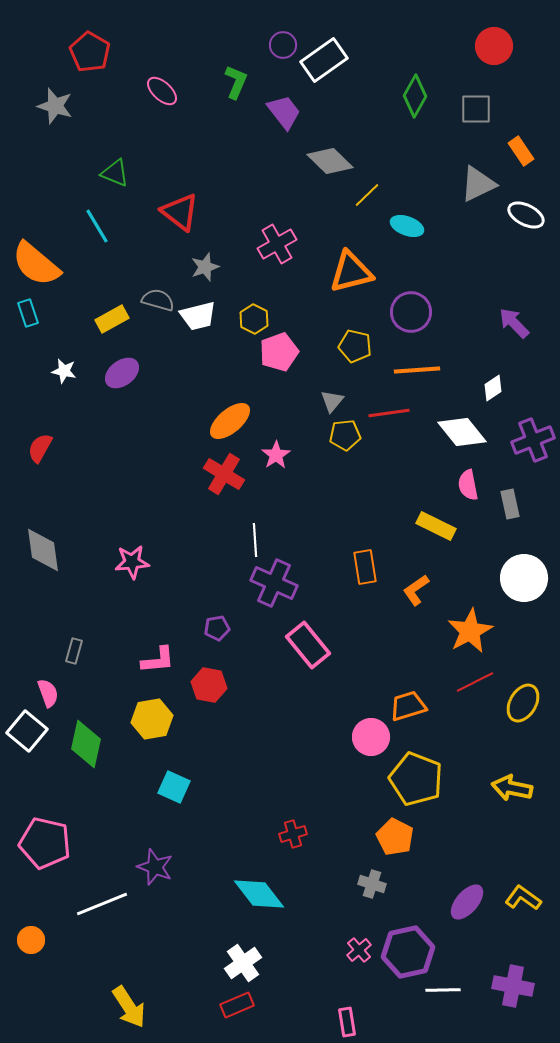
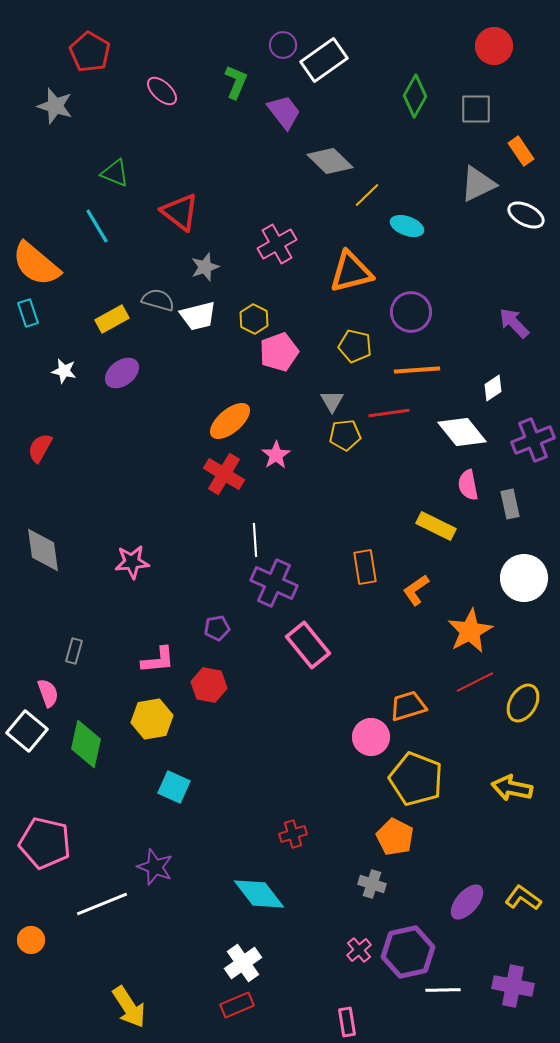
gray triangle at (332, 401): rotated 10 degrees counterclockwise
